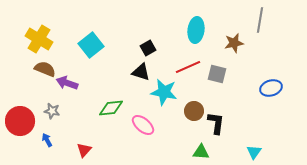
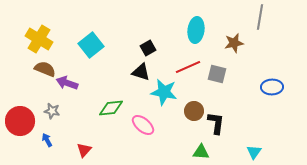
gray line: moved 3 px up
blue ellipse: moved 1 px right, 1 px up; rotated 15 degrees clockwise
